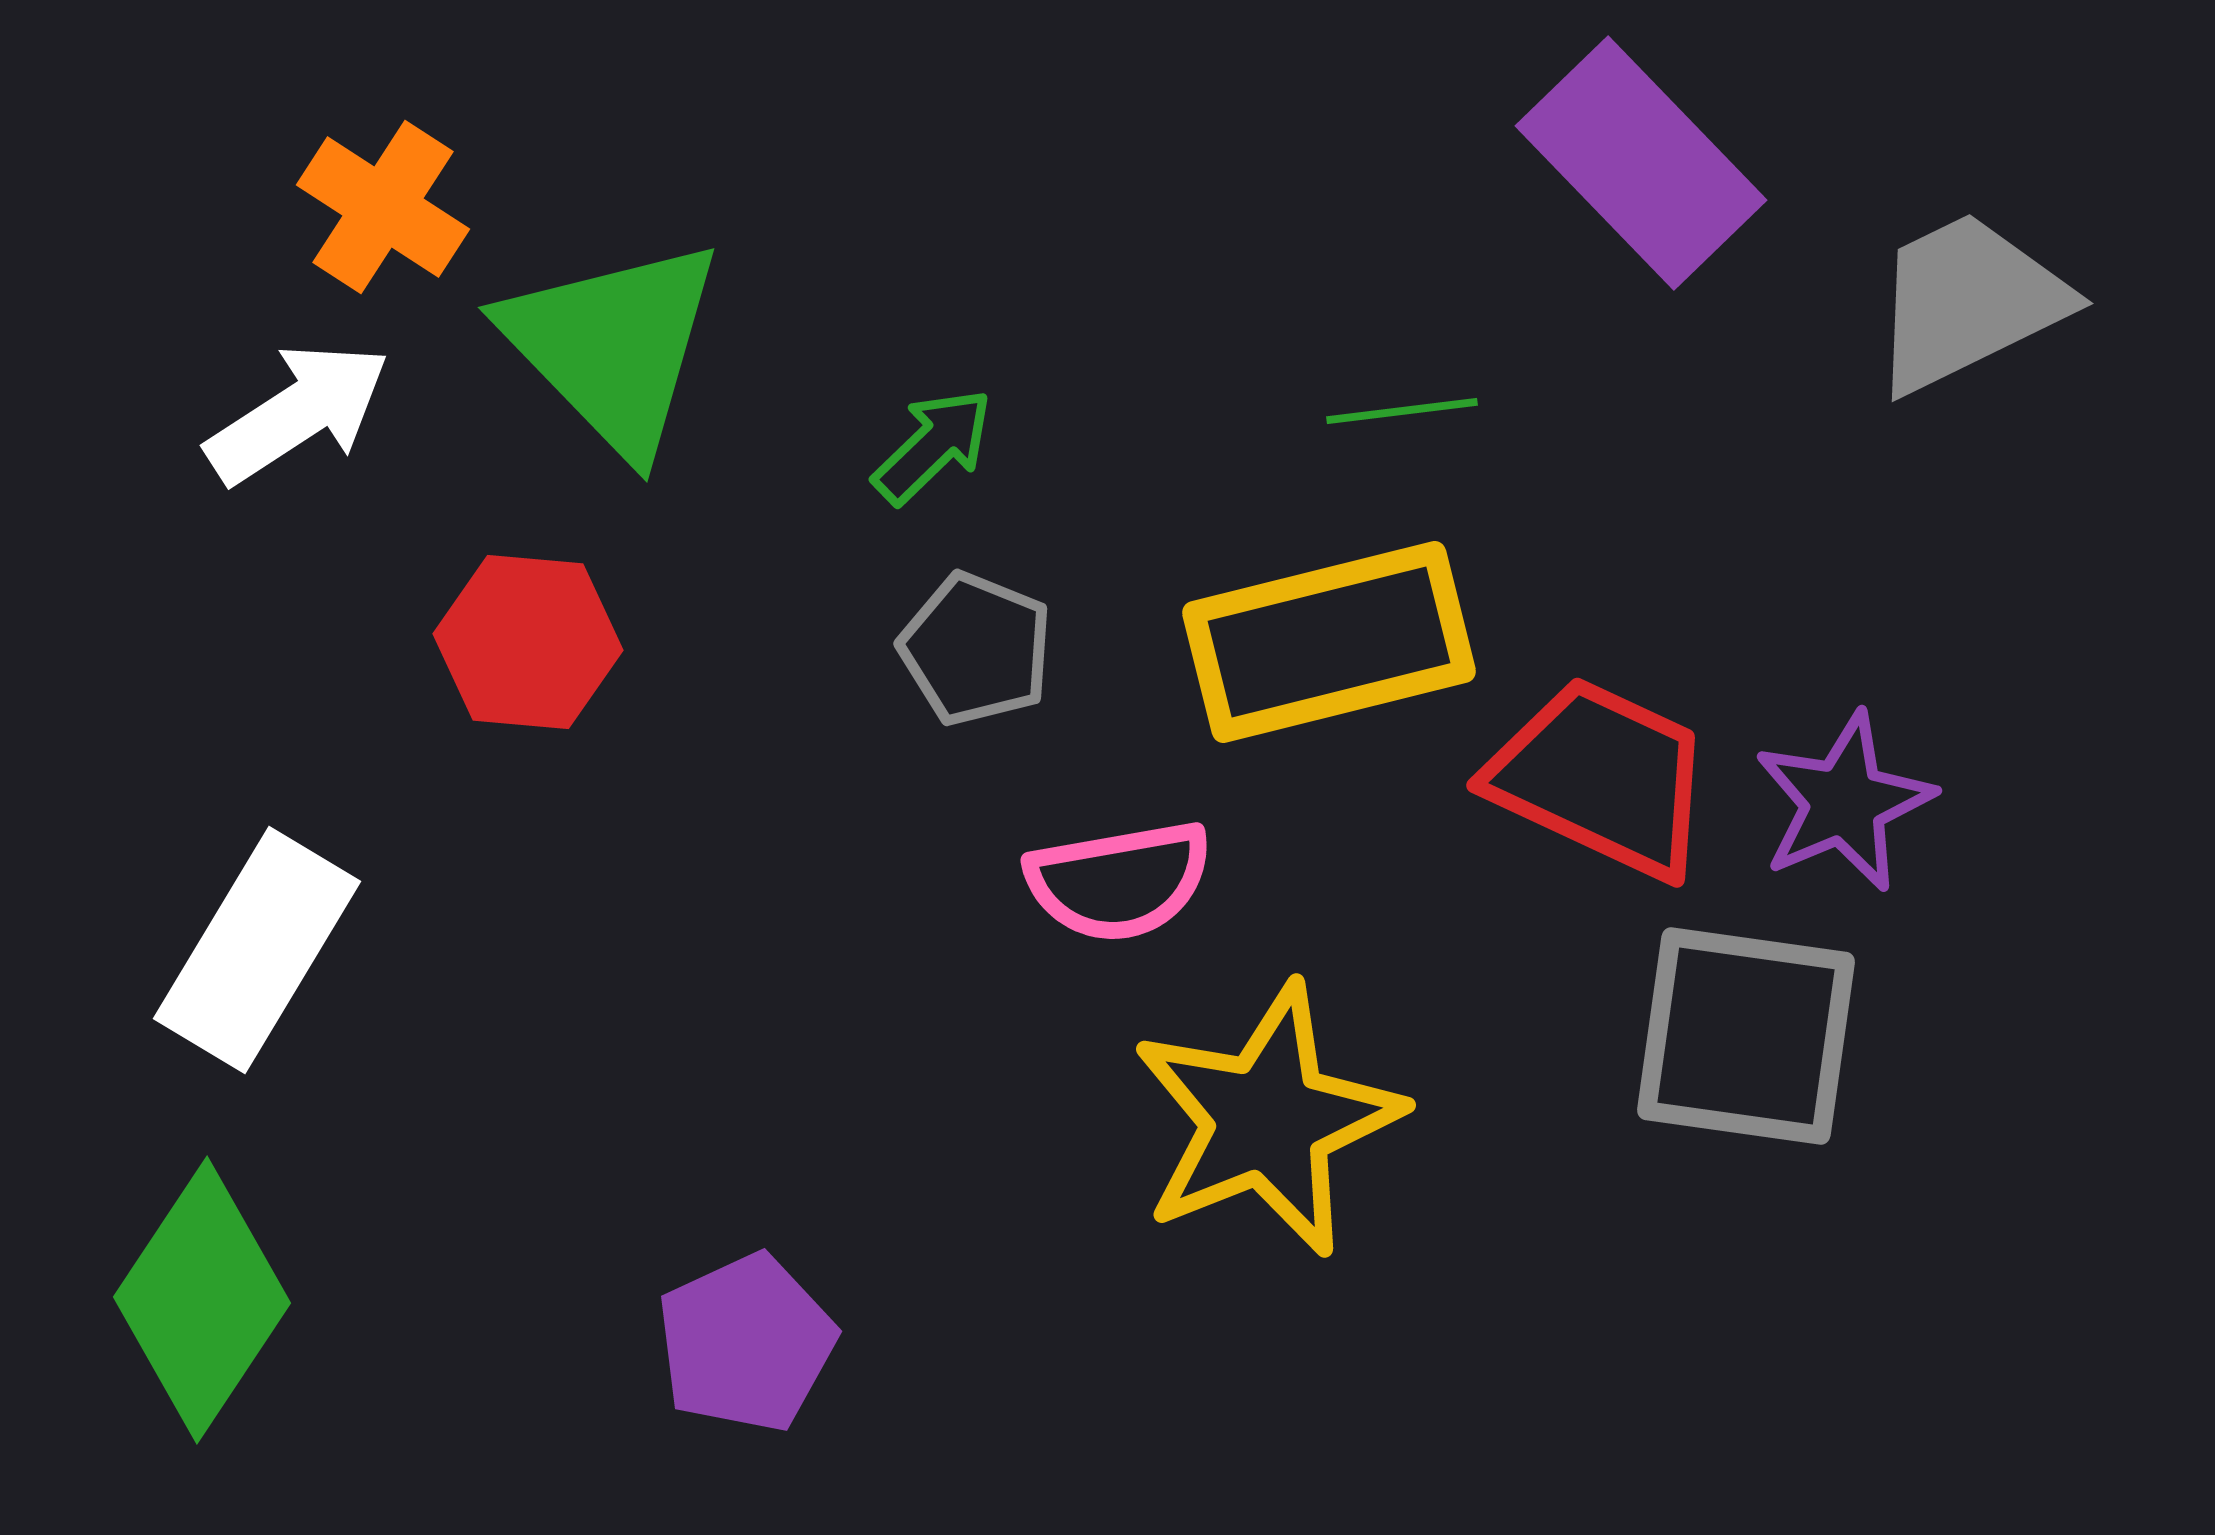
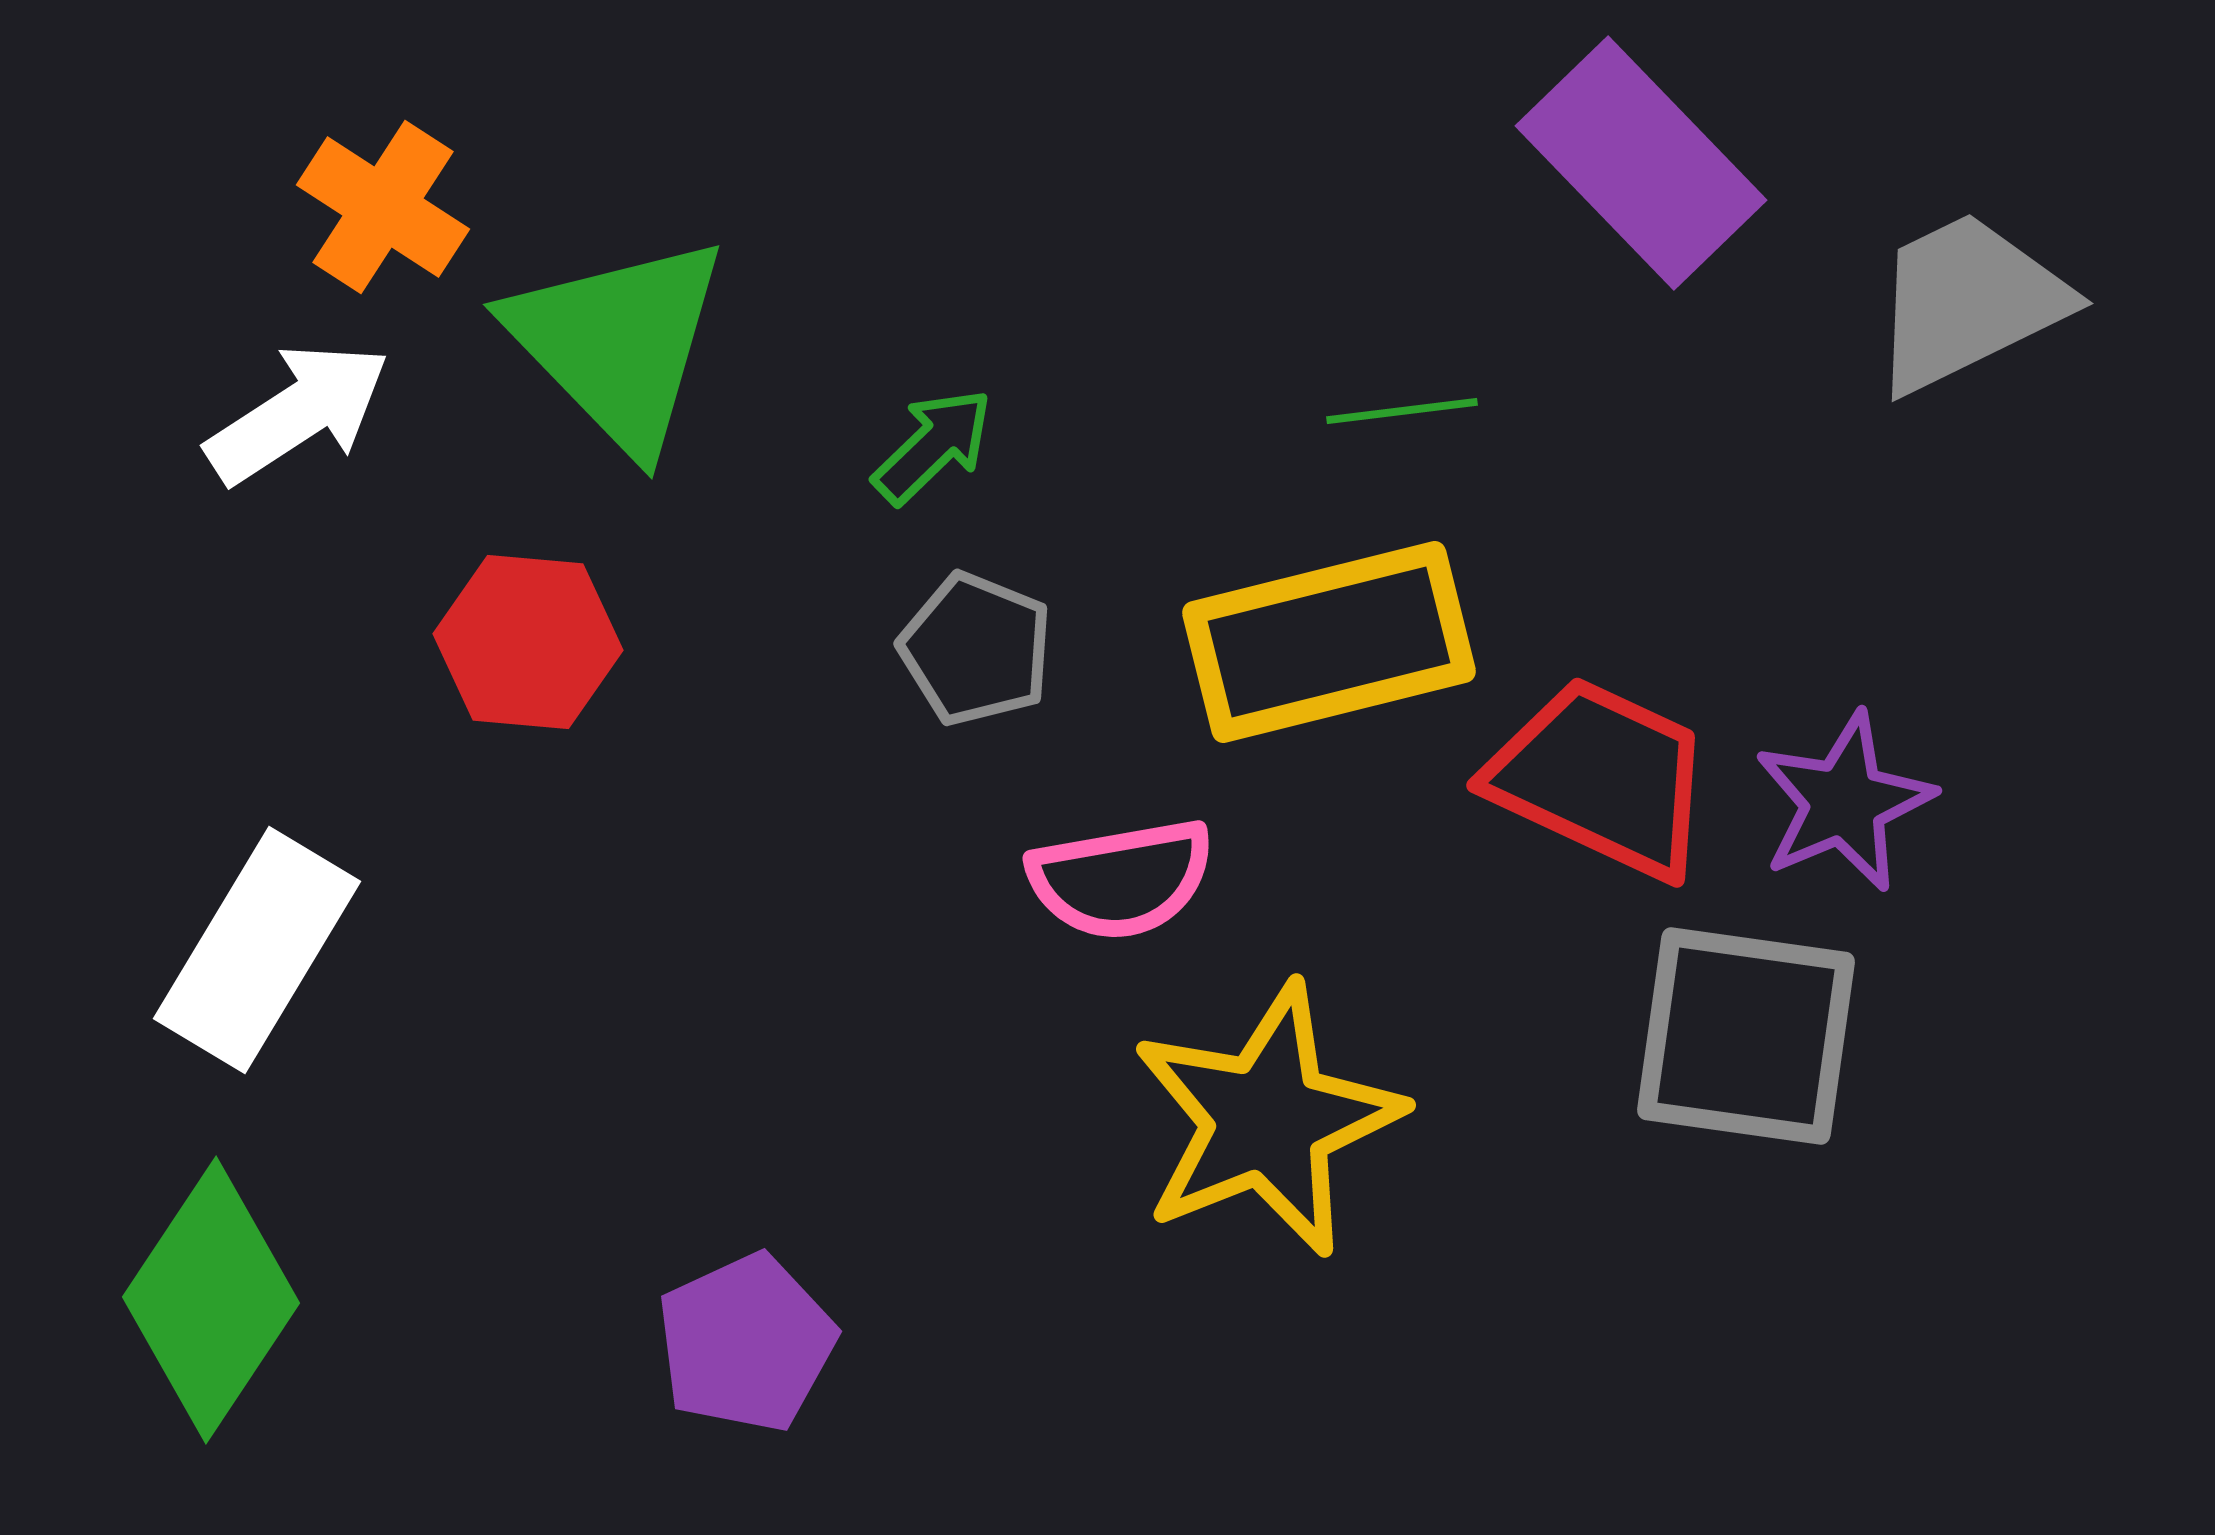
green triangle: moved 5 px right, 3 px up
pink semicircle: moved 2 px right, 2 px up
green diamond: moved 9 px right
